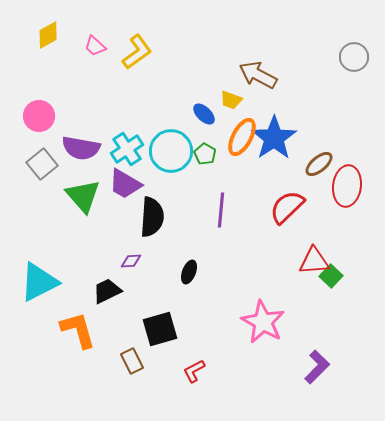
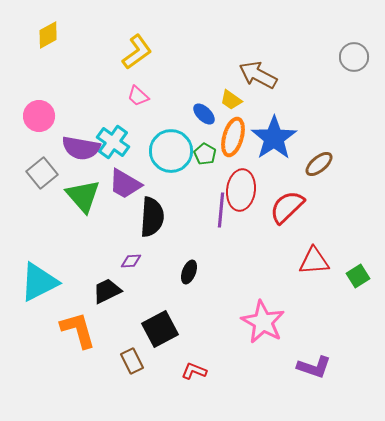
pink trapezoid: moved 43 px right, 50 px down
yellow trapezoid: rotated 15 degrees clockwise
orange ellipse: moved 9 px left; rotated 12 degrees counterclockwise
cyan cross: moved 14 px left, 7 px up; rotated 20 degrees counterclockwise
gray square: moved 9 px down
red ellipse: moved 106 px left, 4 px down
green square: moved 27 px right; rotated 15 degrees clockwise
black square: rotated 12 degrees counterclockwise
purple L-shape: moved 3 px left; rotated 64 degrees clockwise
red L-shape: rotated 50 degrees clockwise
